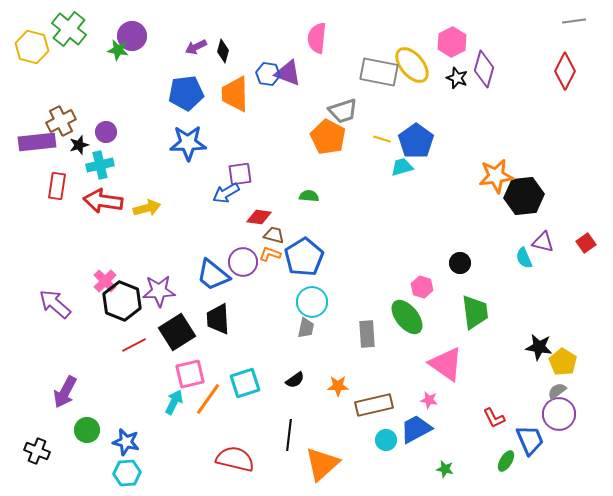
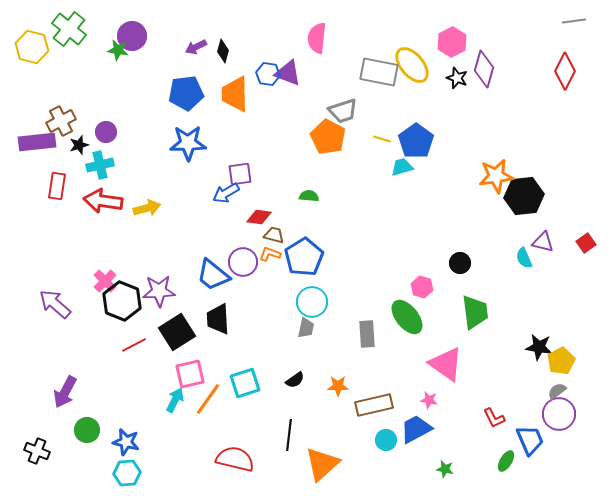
yellow pentagon at (563, 362): moved 2 px left, 1 px up; rotated 12 degrees clockwise
cyan arrow at (174, 402): moved 1 px right, 2 px up
